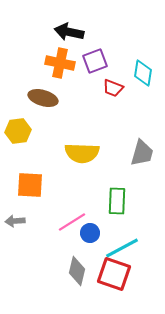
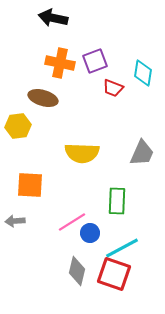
black arrow: moved 16 px left, 14 px up
yellow hexagon: moved 5 px up
gray trapezoid: rotated 8 degrees clockwise
